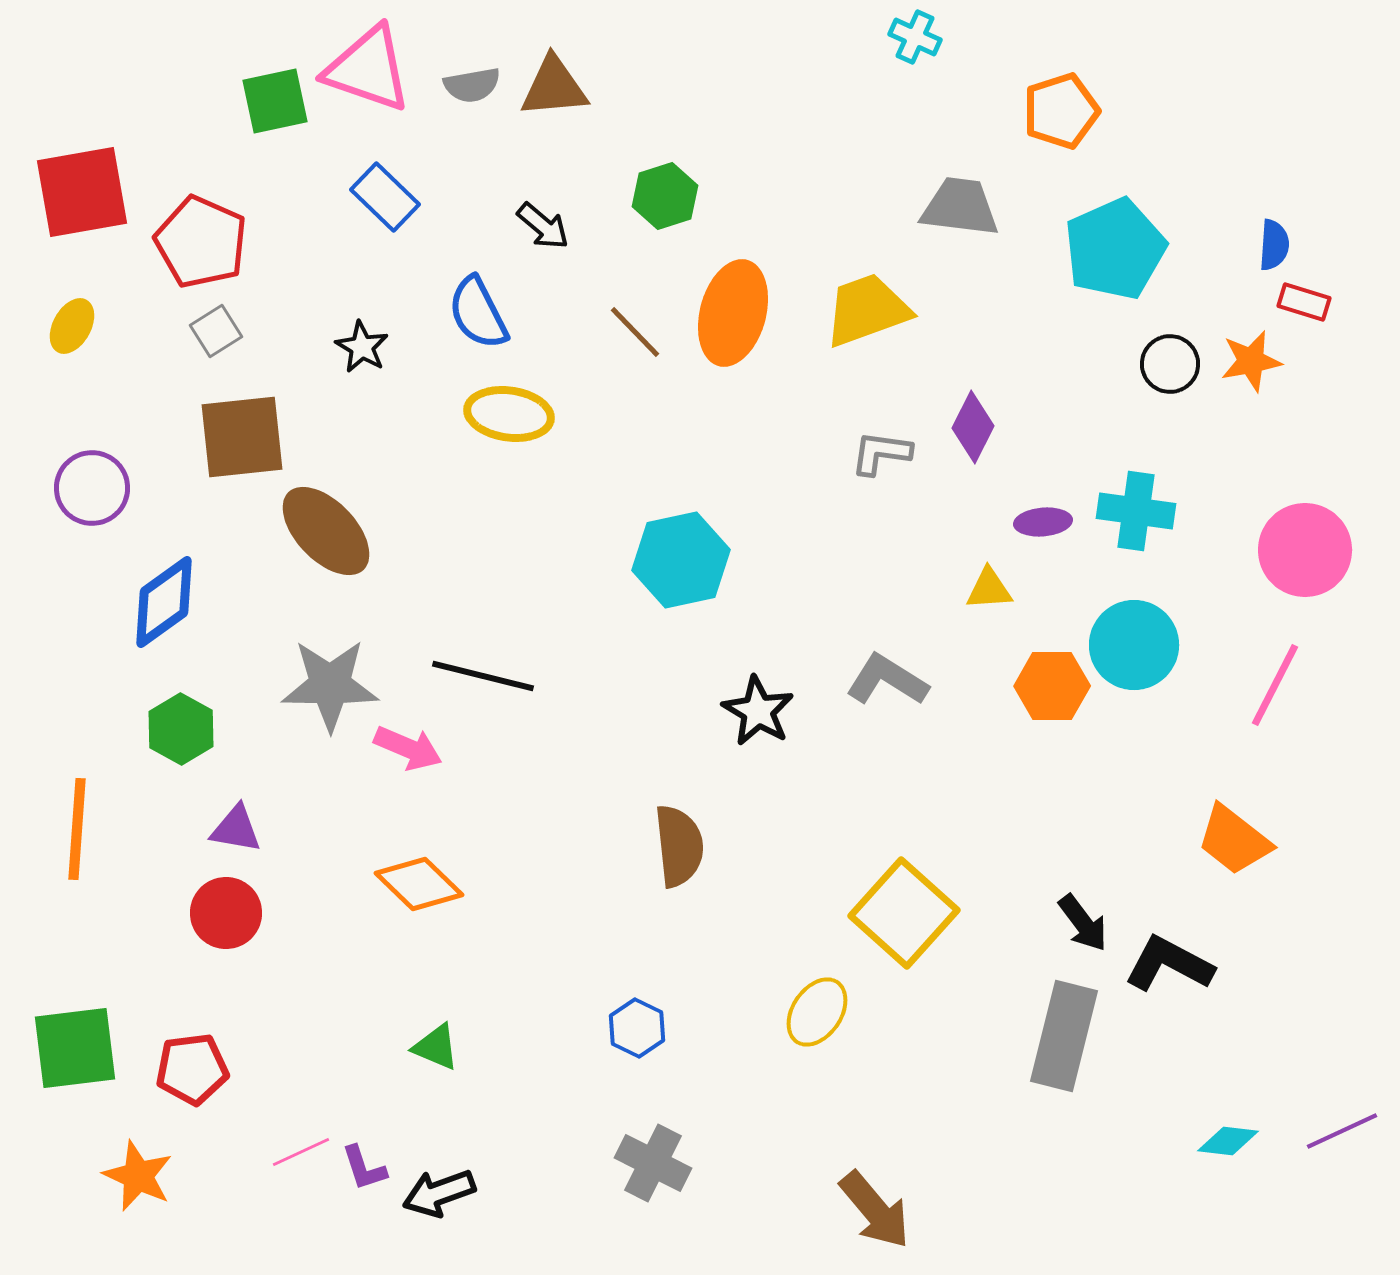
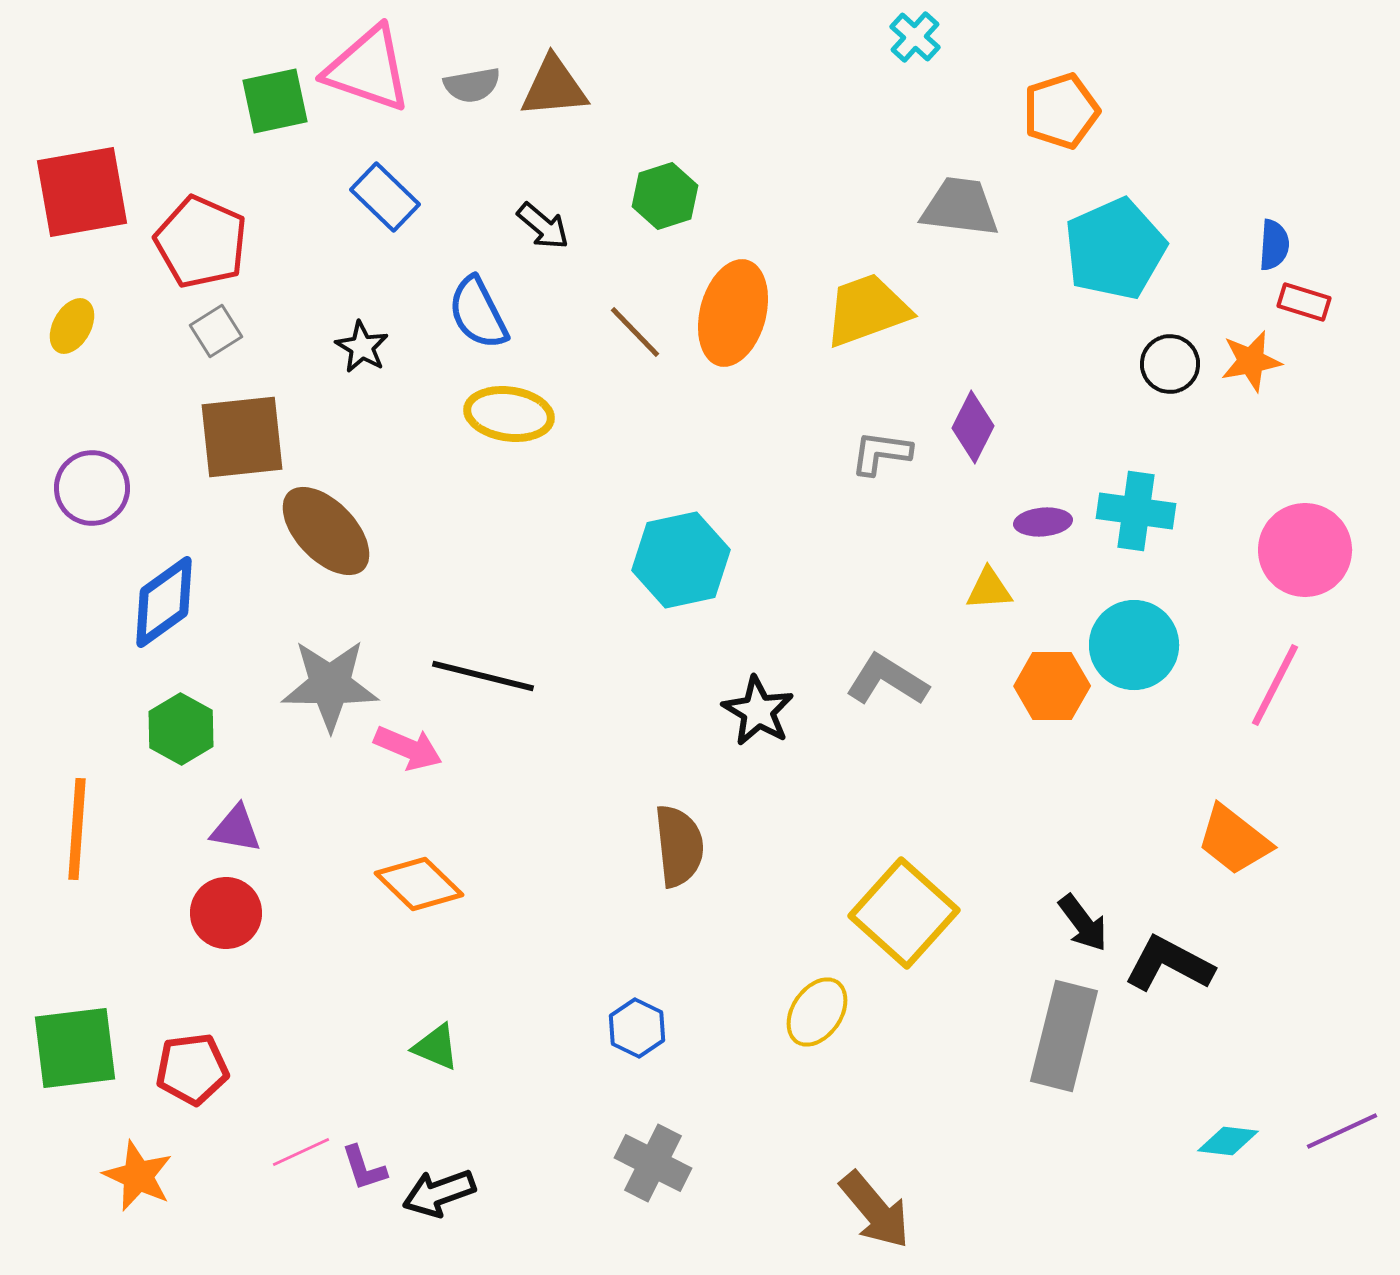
cyan cross at (915, 37): rotated 18 degrees clockwise
